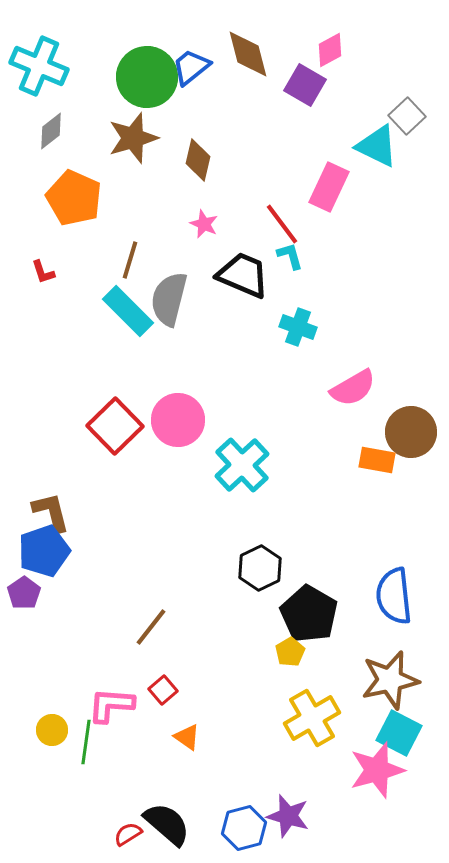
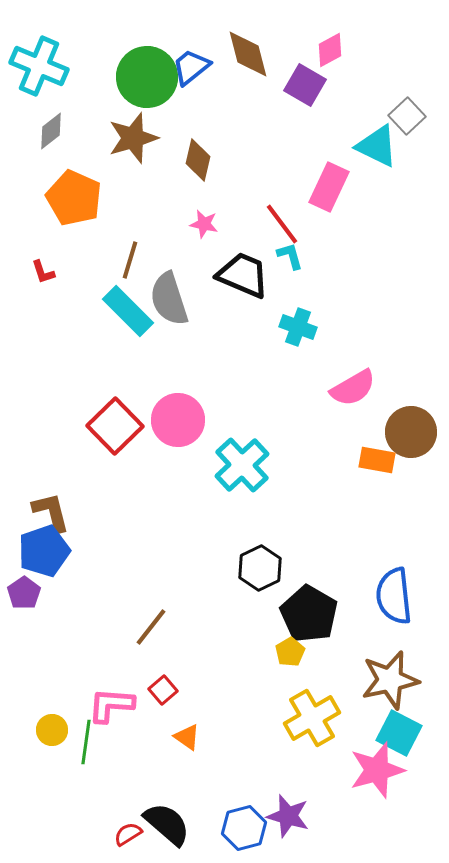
pink star at (204, 224): rotated 12 degrees counterclockwise
gray semicircle at (169, 299): rotated 32 degrees counterclockwise
